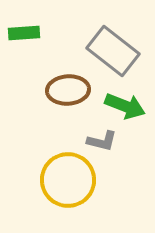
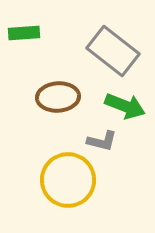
brown ellipse: moved 10 px left, 7 px down
